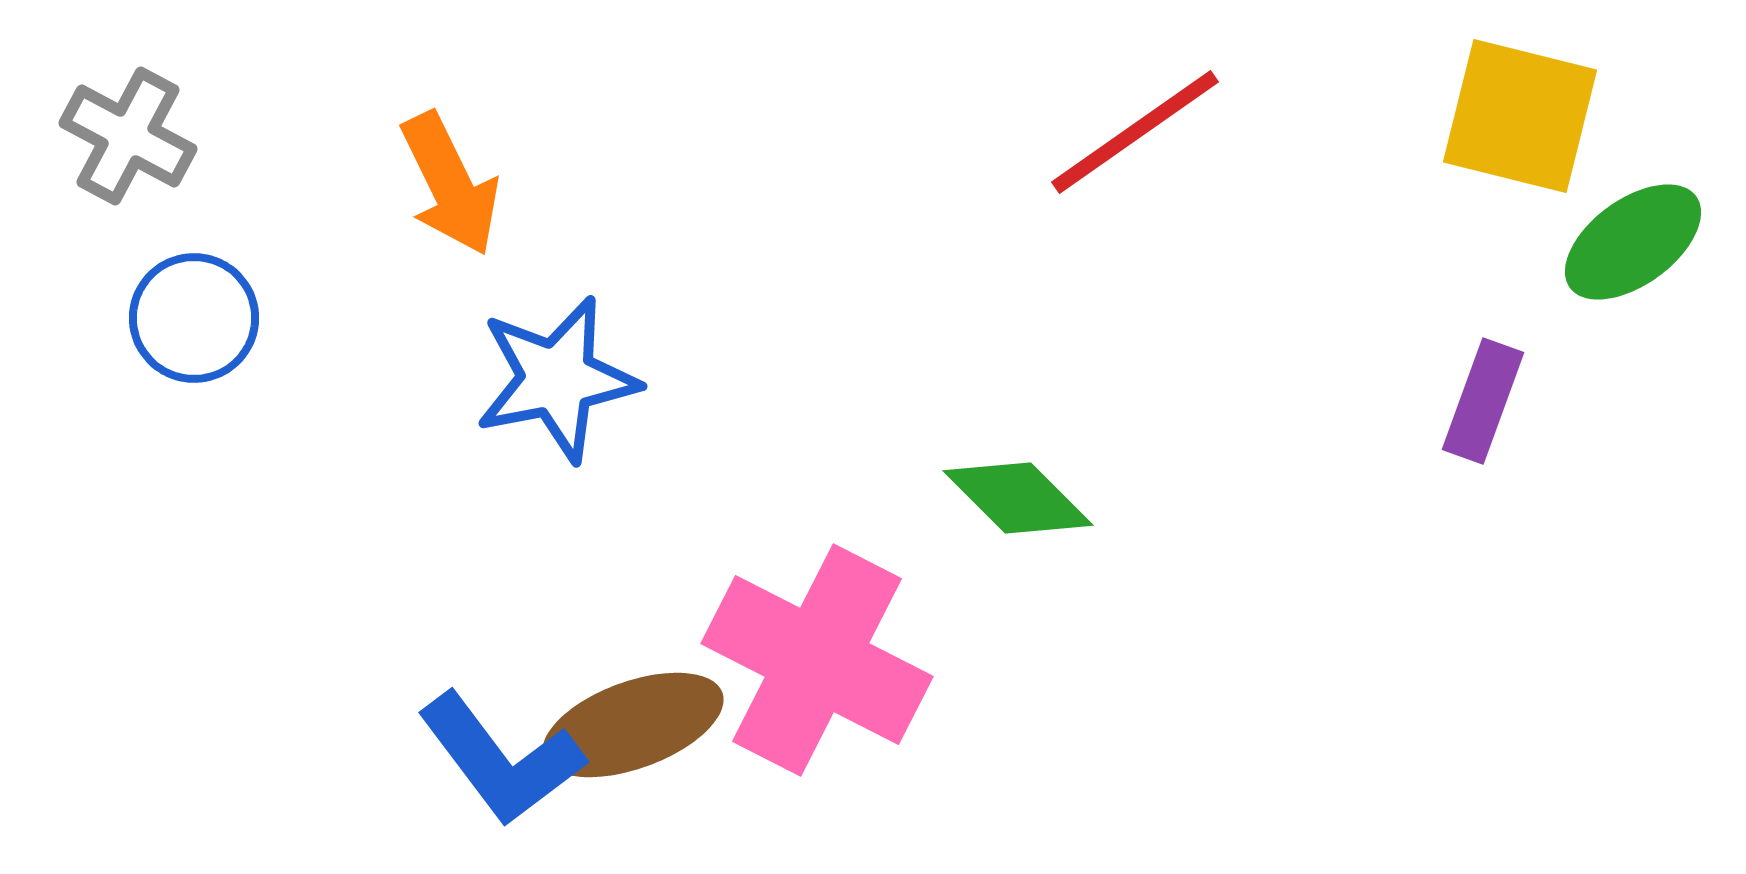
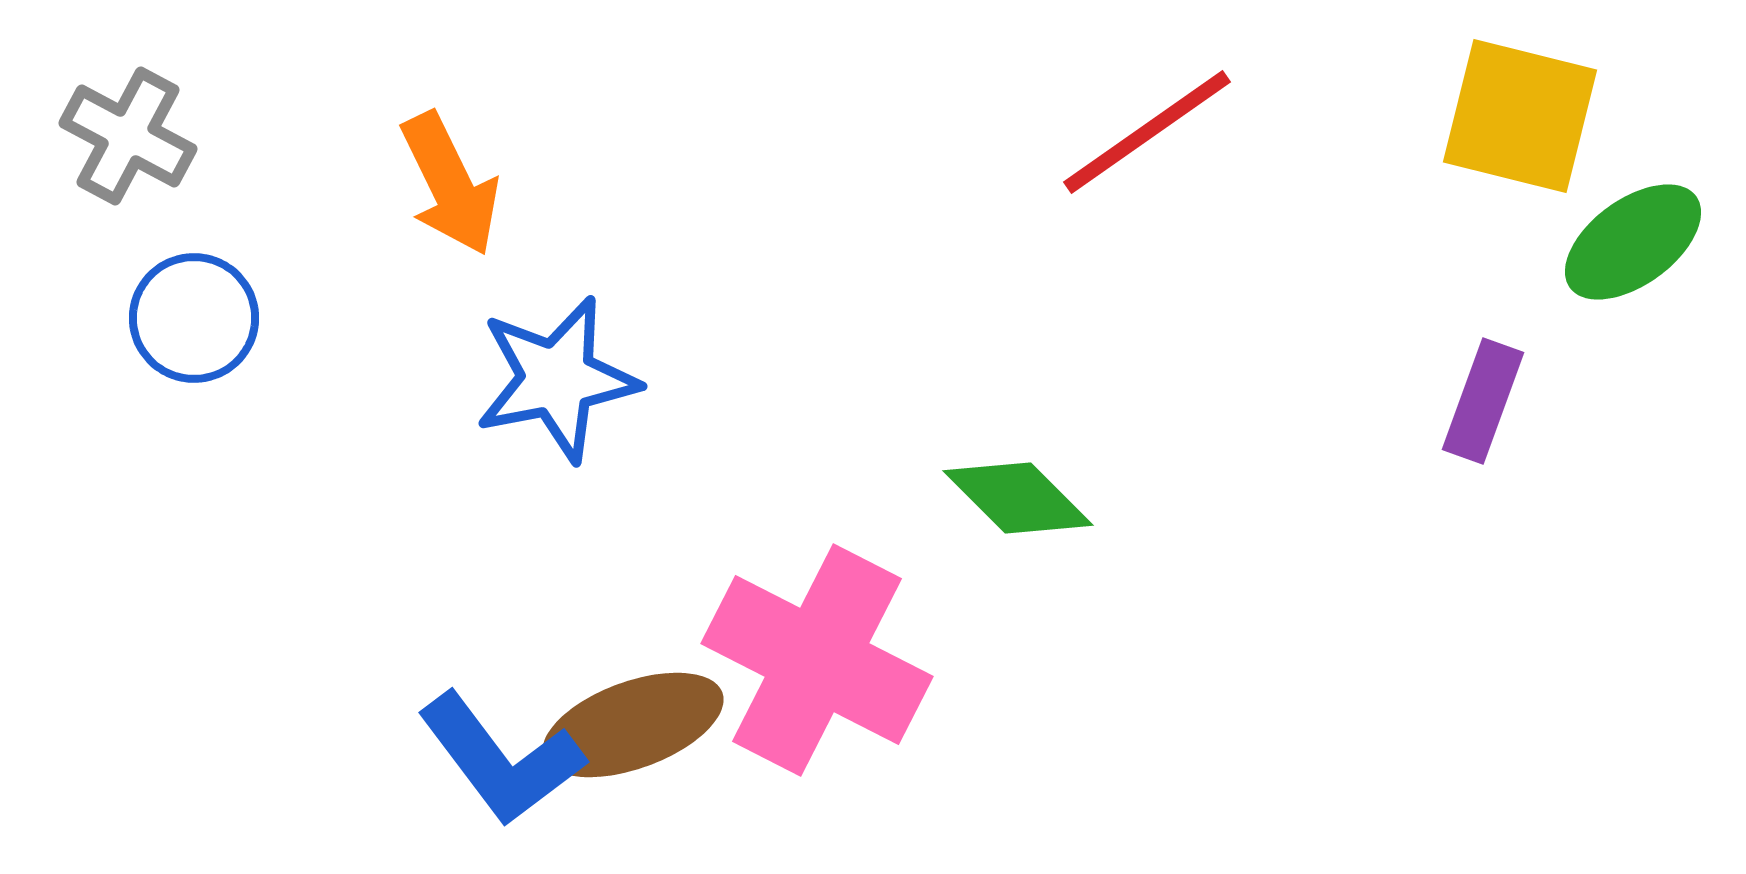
red line: moved 12 px right
